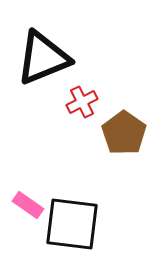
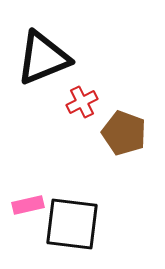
brown pentagon: rotated 15 degrees counterclockwise
pink rectangle: rotated 48 degrees counterclockwise
